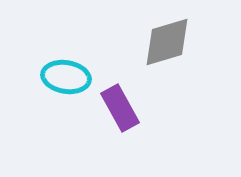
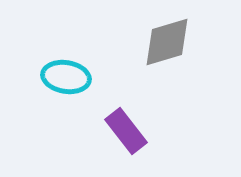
purple rectangle: moved 6 px right, 23 px down; rotated 9 degrees counterclockwise
